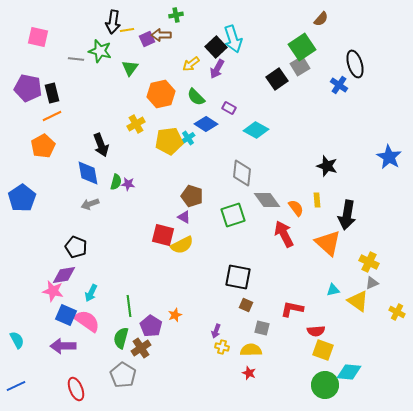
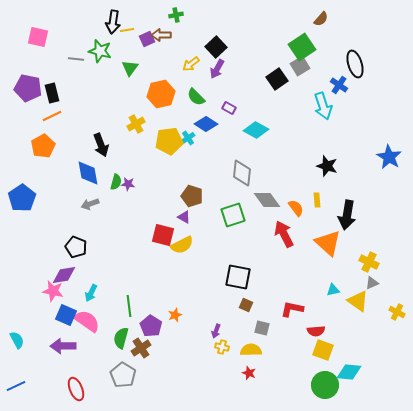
cyan arrow at (233, 39): moved 90 px right, 67 px down
